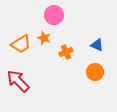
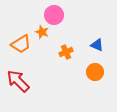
orange star: moved 2 px left, 6 px up
